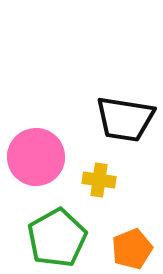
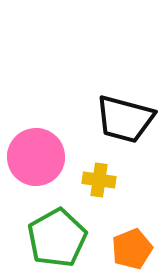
black trapezoid: rotated 6 degrees clockwise
